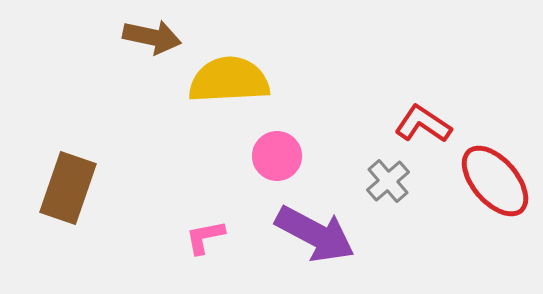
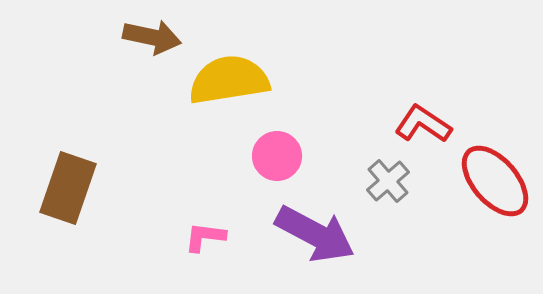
yellow semicircle: rotated 6 degrees counterclockwise
pink L-shape: rotated 18 degrees clockwise
